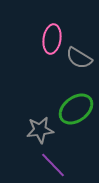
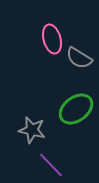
pink ellipse: rotated 24 degrees counterclockwise
gray star: moved 8 px left; rotated 20 degrees clockwise
purple line: moved 2 px left
